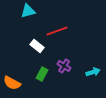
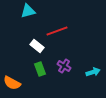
green rectangle: moved 2 px left, 5 px up; rotated 48 degrees counterclockwise
